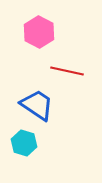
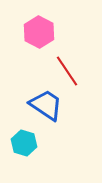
red line: rotated 44 degrees clockwise
blue trapezoid: moved 9 px right
